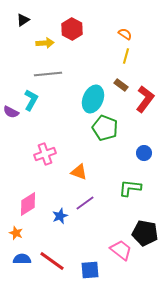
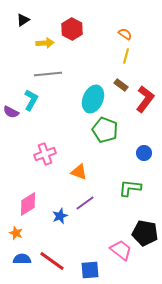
green pentagon: moved 2 px down
